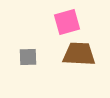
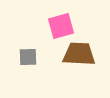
pink square: moved 6 px left, 4 px down
